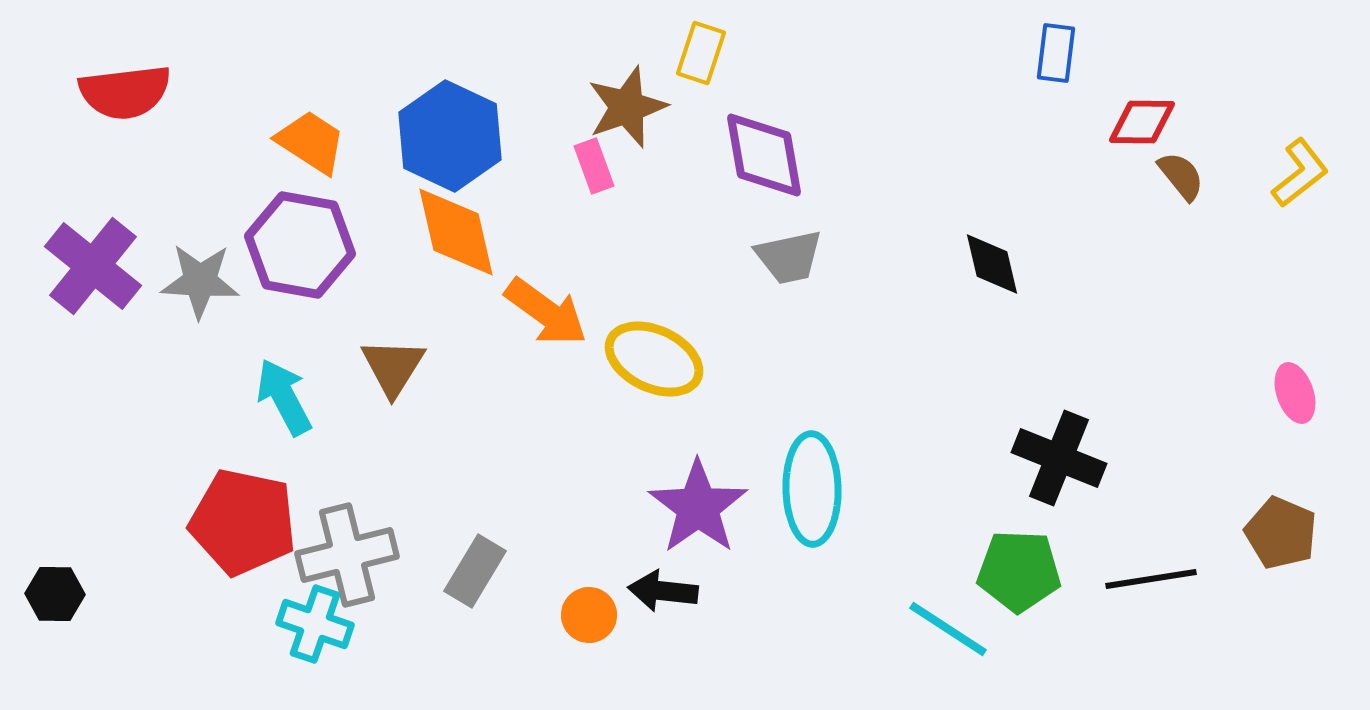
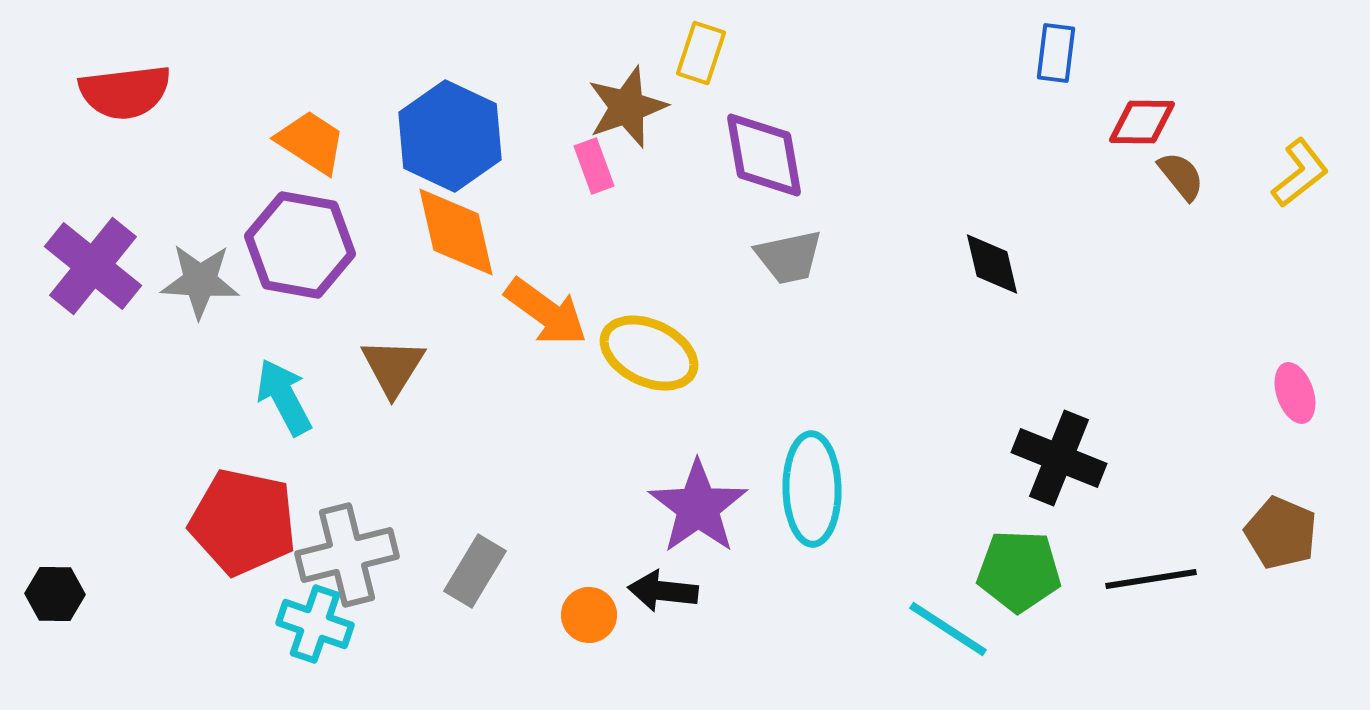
yellow ellipse: moved 5 px left, 6 px up
